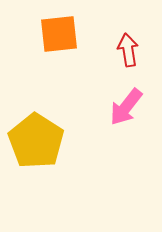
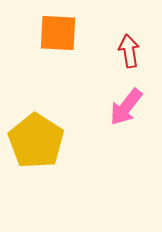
orange square: moved 1 px left, 1 px up; rotated 9 degrees clockwise
red arrow: moved 1 px right, 1 px down
